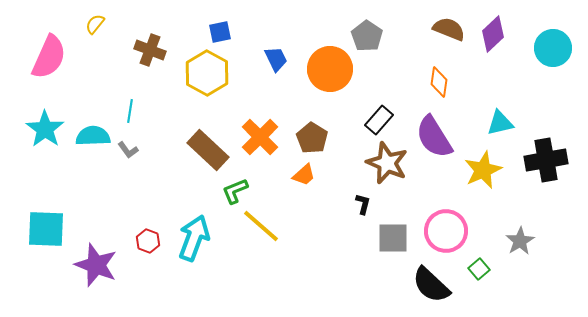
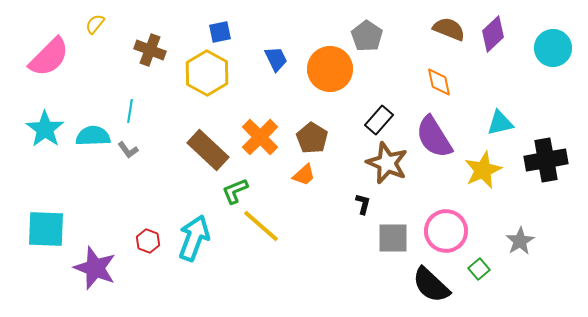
pink semicircle: rotated 21 degrees clockwise
orange diamond: rotated 20 degrees counterclockwise
purple star: moved 1 px left, 3 px down
